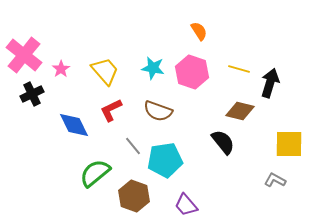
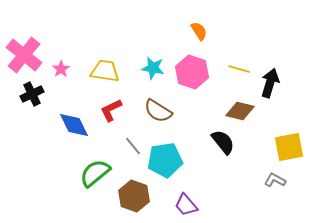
yellow trapezoid: rotated 40 degrees counterclockwise
brown semicircle: rotated 12 degrees clockwise
yellow square: moved 3 px down; rotated 12 degrees counterclockwise
